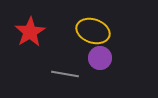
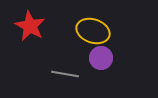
red star: moved 6 px up; rotated 12 degrees counterclockwise
purple circle: moved 1 px right
